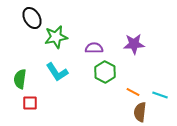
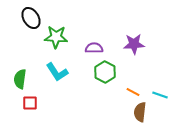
black ellipse: moved 1 px left
green star: rotated 15 degrees clockwise
